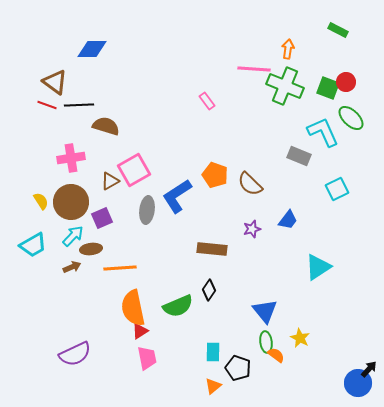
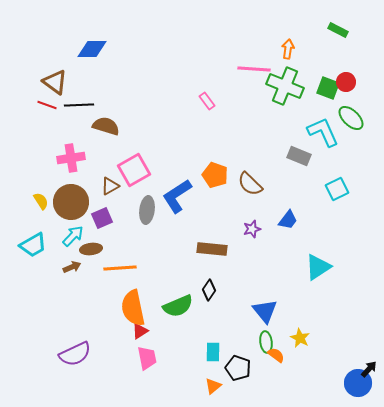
brown triangle at (110, 181): moved 5 px down
